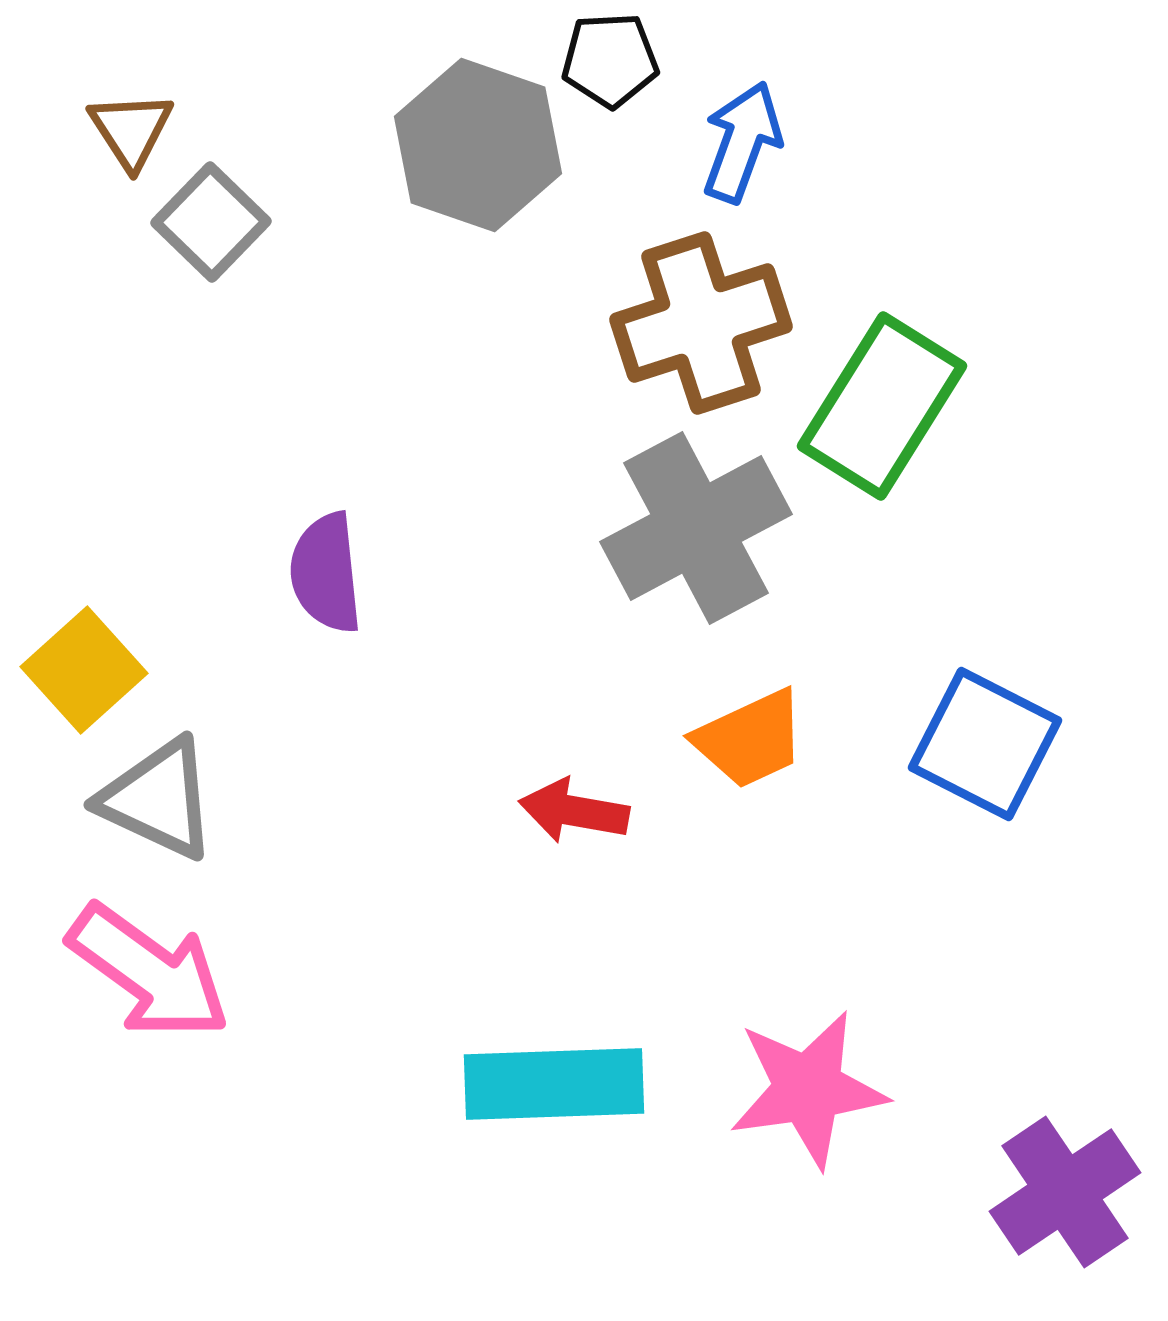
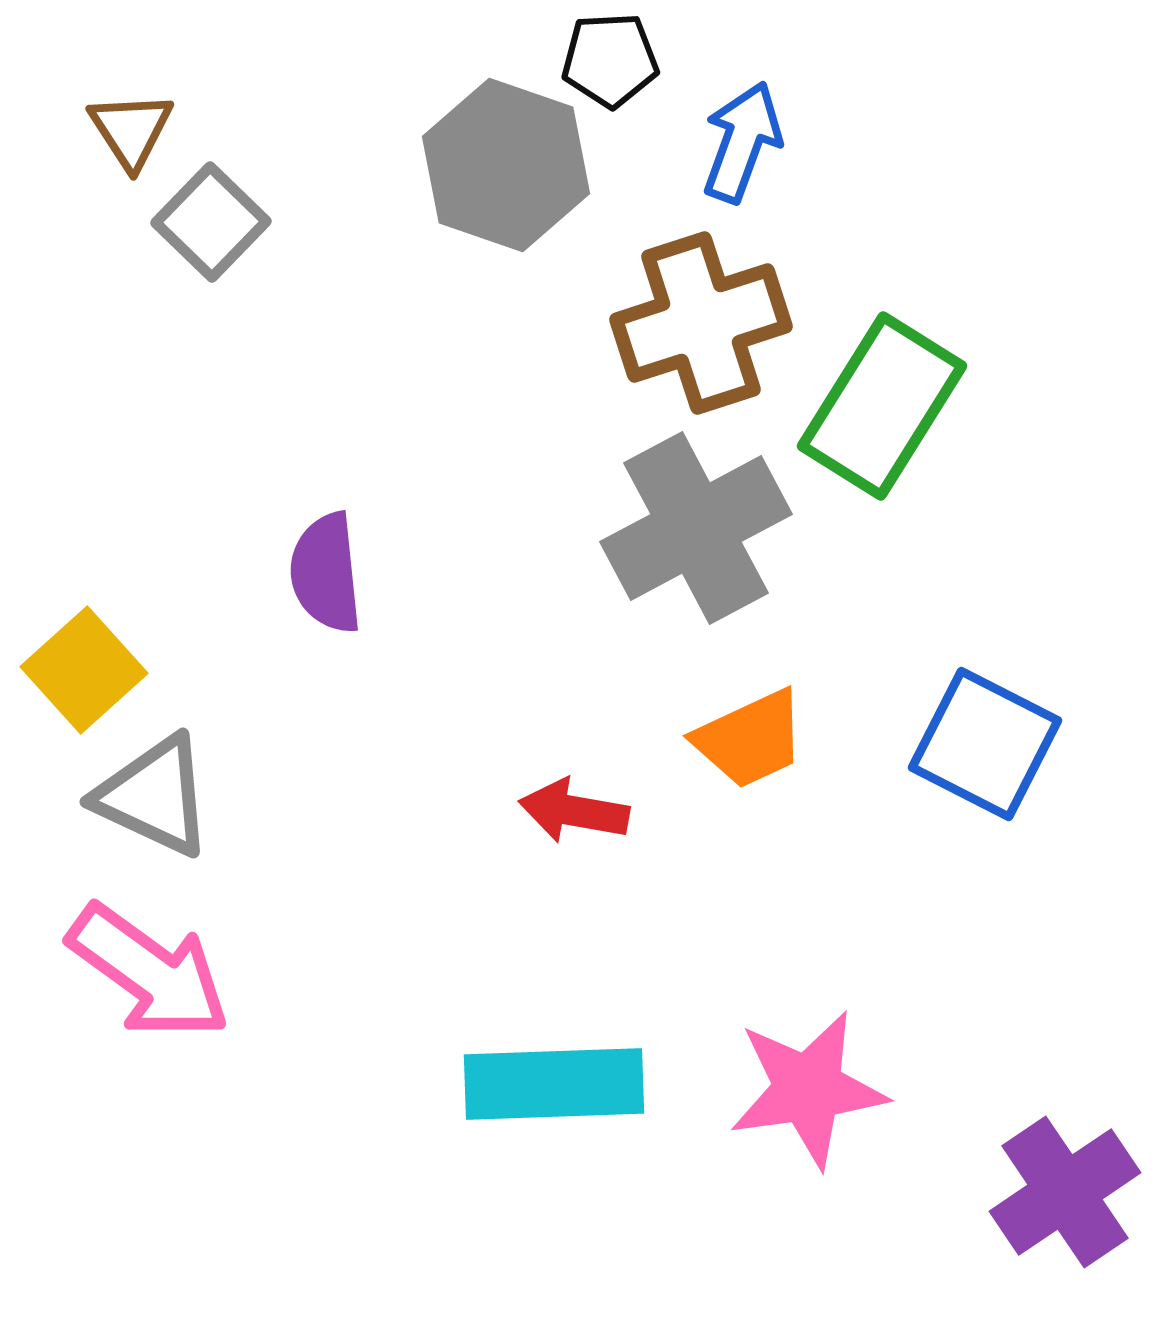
gray hexagon: moved 28 px right, 20 px down
gray triangle: moved 4 px left, 3 px up
